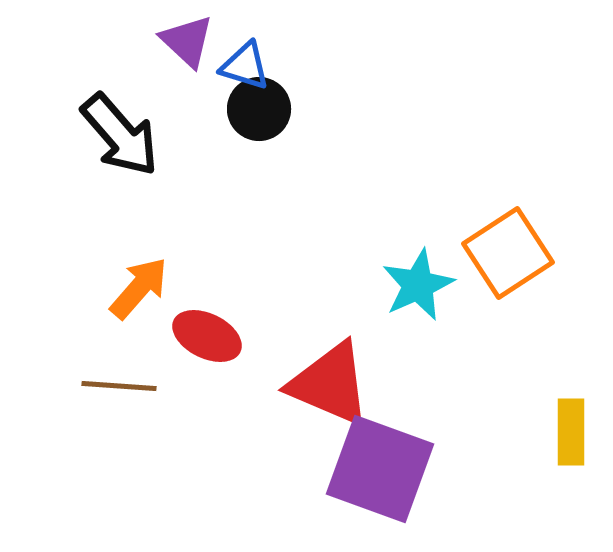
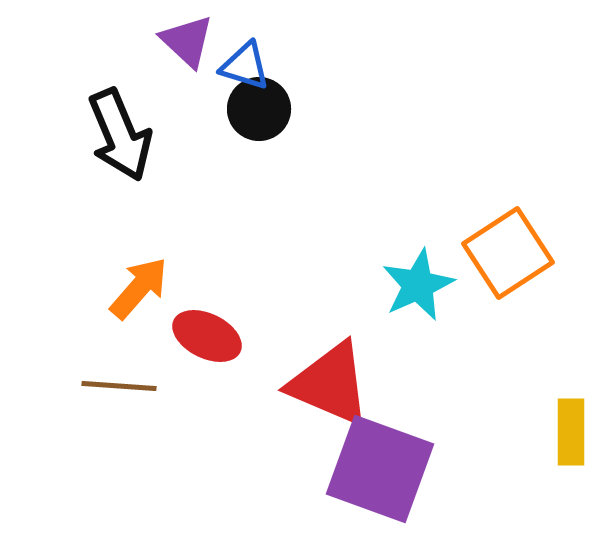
black arrow: rotated 18 degrees clockwise
